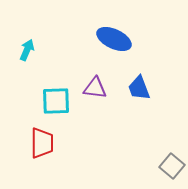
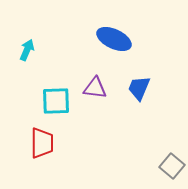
blue trapezoid: rotated 44 degrees clockwise
